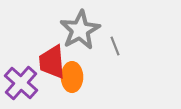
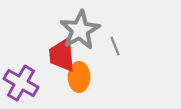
red trapezoid: moved 10 px right, 7 px up
orange ellipse: moved 7 px right
purple cross: rotated 12 degrees counterclockwise
